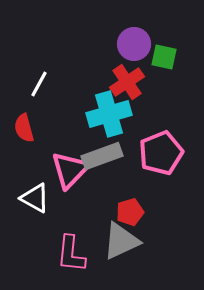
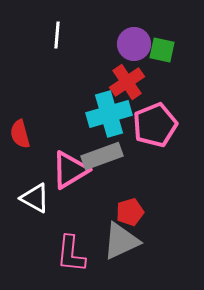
green square: moved 2 px left, 7 px up
white line: moved 18 px right, 49 px up; rotated 24 degrees counterclockwise
red semicircle: moved 4 px left, 6 px down
pink pentagon: moved 6 px left, 28 px up
pink triangle: rotated 15 degrees clockwise
